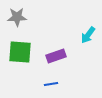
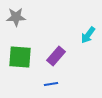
gray star: moved 1 px left
green square: moved 5 px down
purple rectangle: rotated 30 degrees counterclockwise
